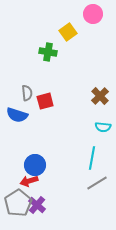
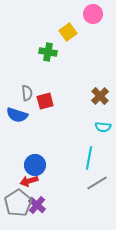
cyan line: moved 3 px left
